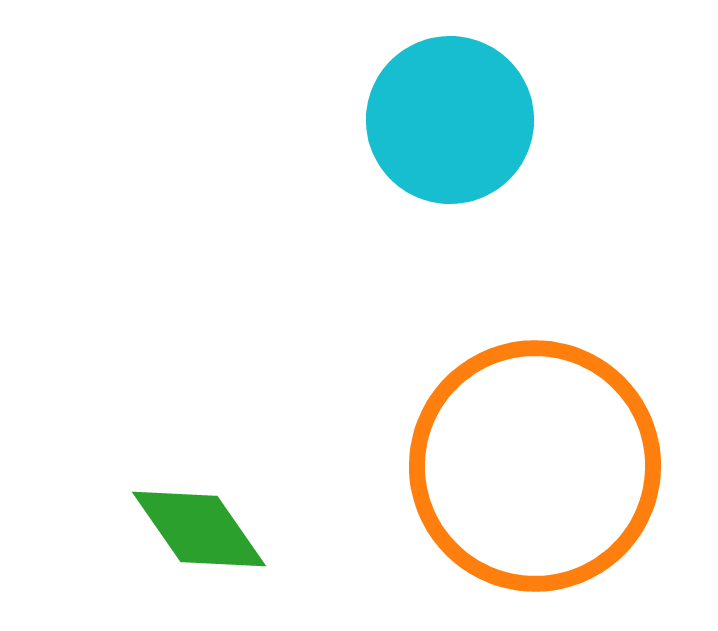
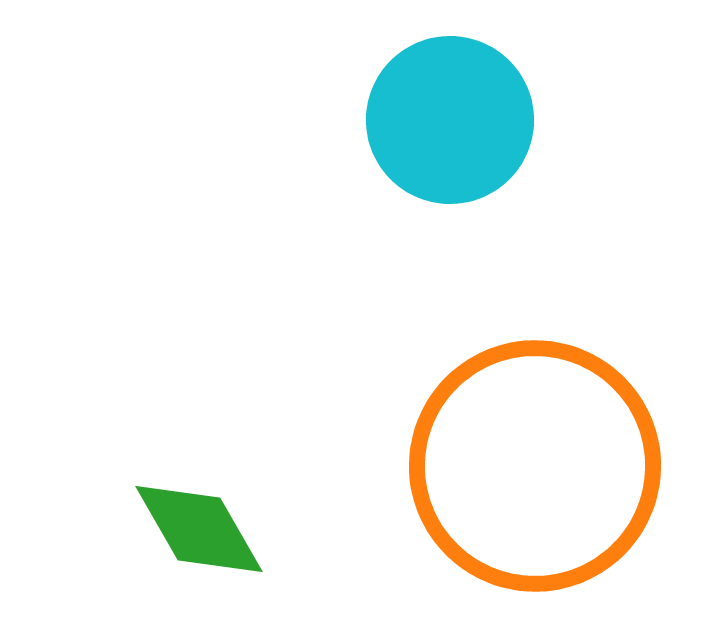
green diamond: rotated 5 degrees clockwise
